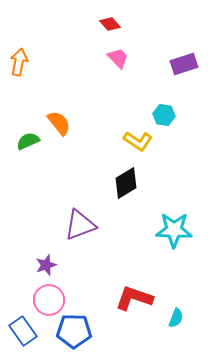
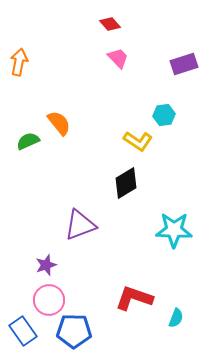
cyan hexagon: rotated 15 degrees counterclockwise
